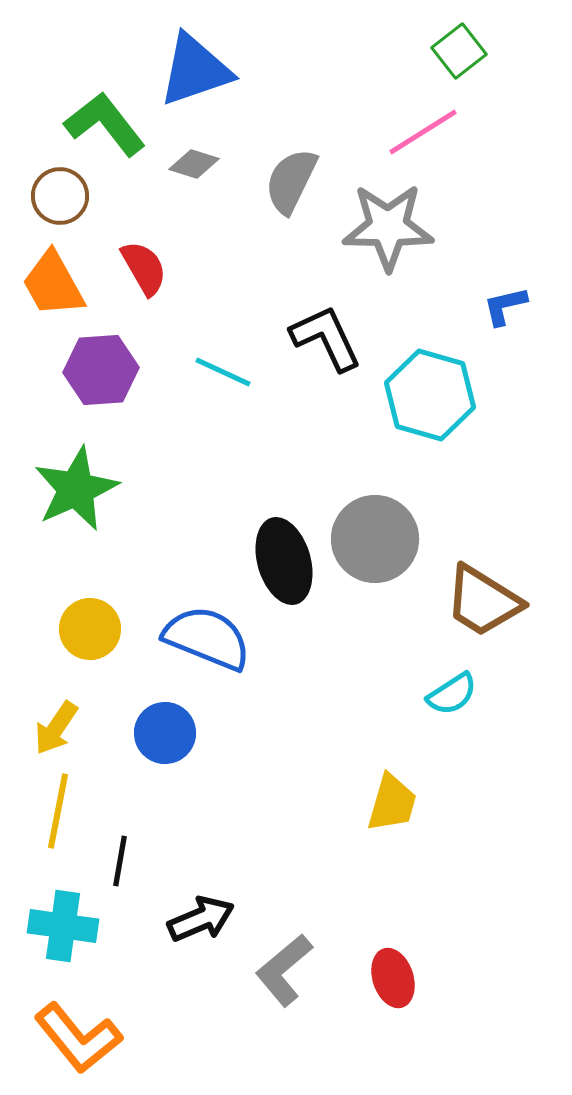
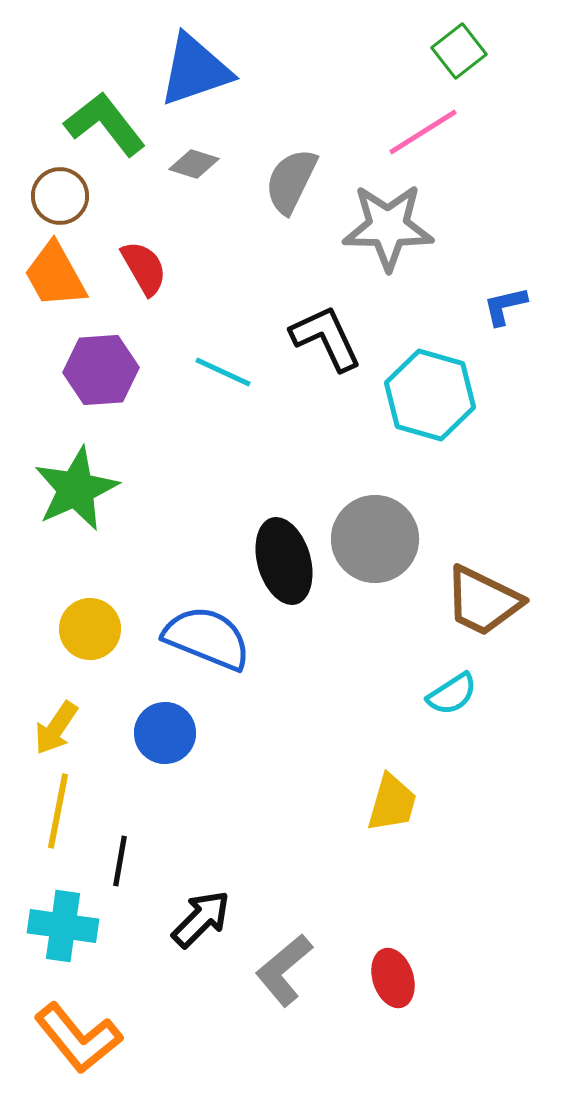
orange trapezoid: moved 2 px right, 9 px up
brown trapezoid: rotated 6 degrees counterclockwise
black arrow: rotated 22 degrees counterclockwise
